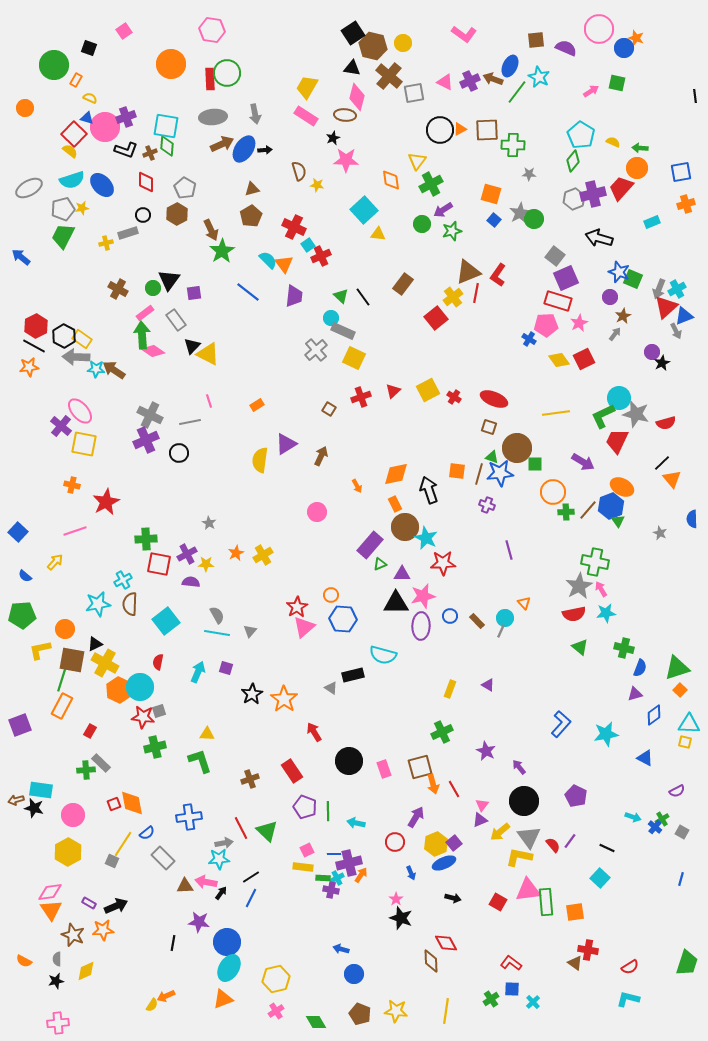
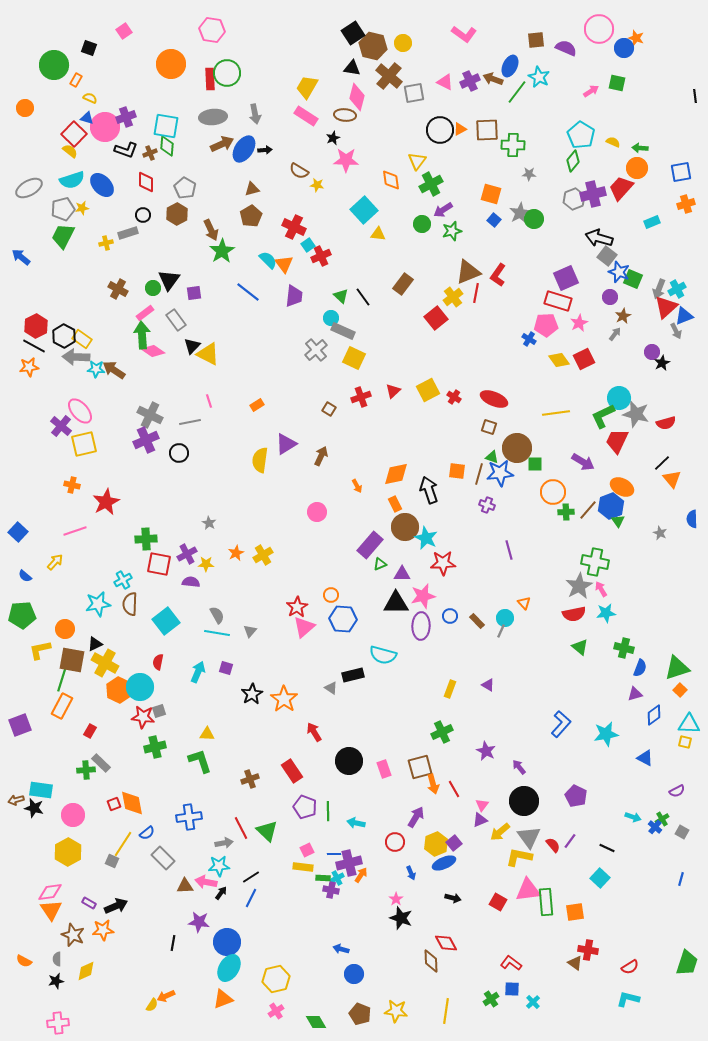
brown semicircle at (299, 171): rotated 138 degrees clockwise
gray square at (555, 256): moved 52 px right
yellow square at (84, 444): rotated 24 degrees counterclockwise
cyan star at (219, 859): moved 7 px down
